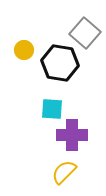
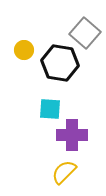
cyan square: moved 2 px left
